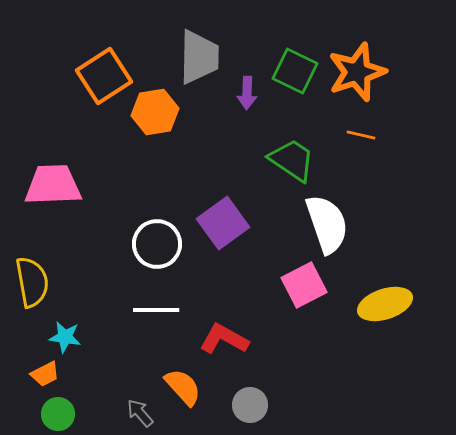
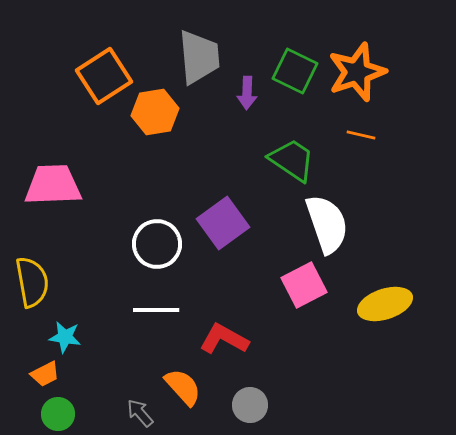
gray trapezoid: rotated 6 degrees counterclockwise
